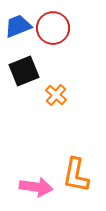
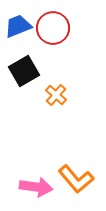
black square: rotated 8 degrees counterclockwise
orange L-shape: moved 4 px down; rotated 51 degrees counterclockwise
